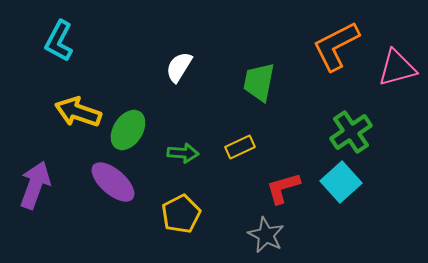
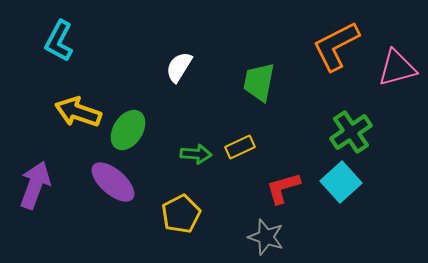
green arrow: moved 13 px right, 1 px down
gray star: moved 2 px down; rotated 9 degrees counterclockwise
